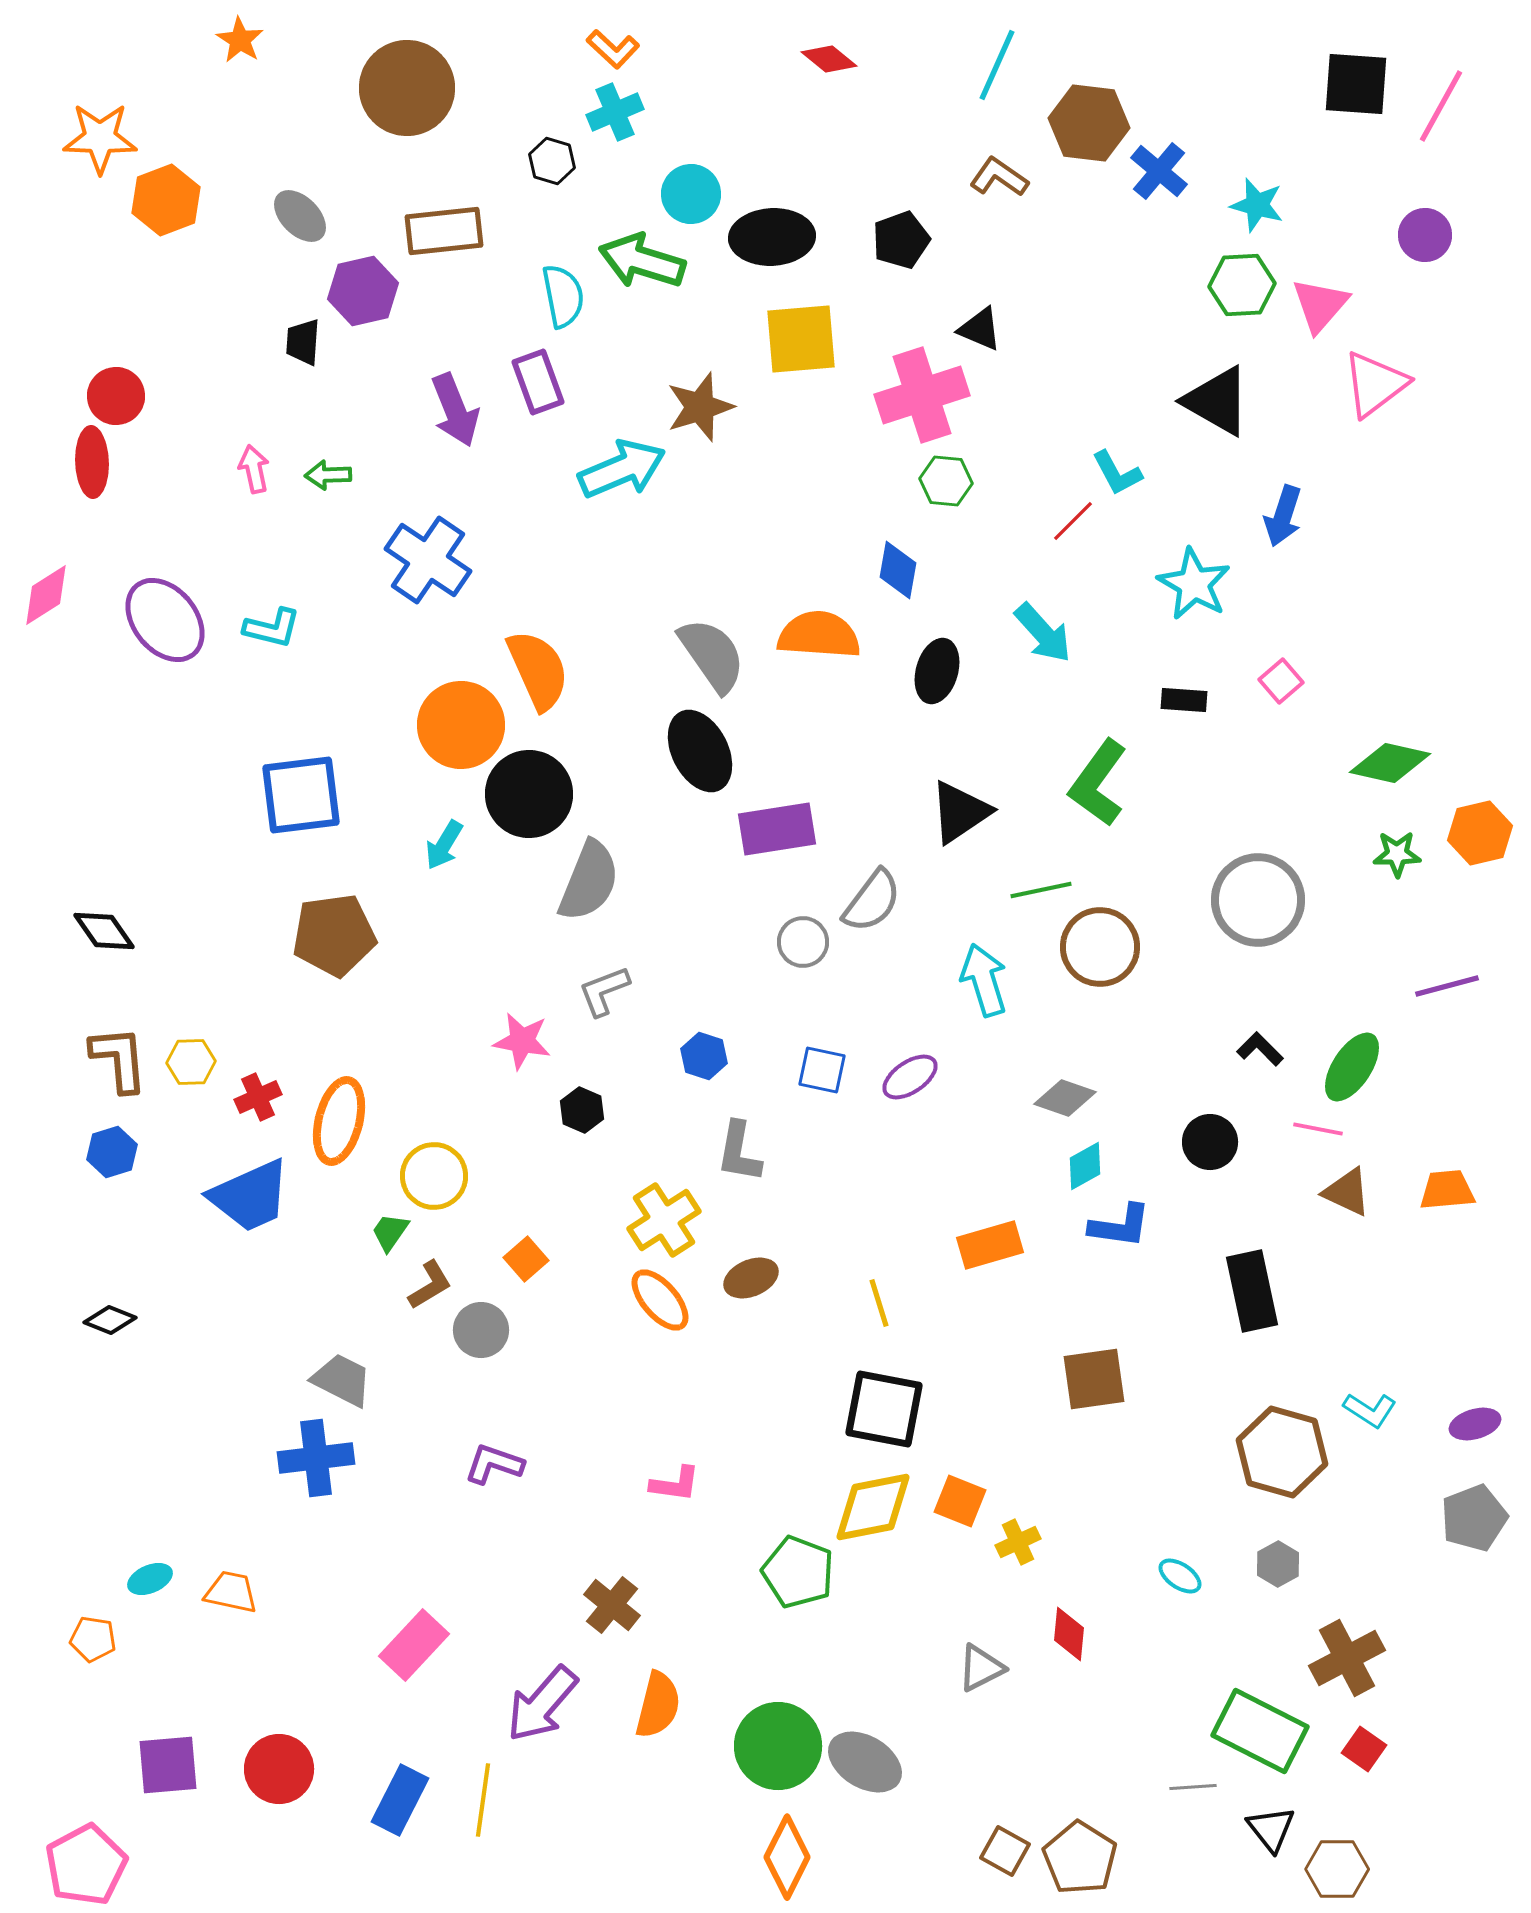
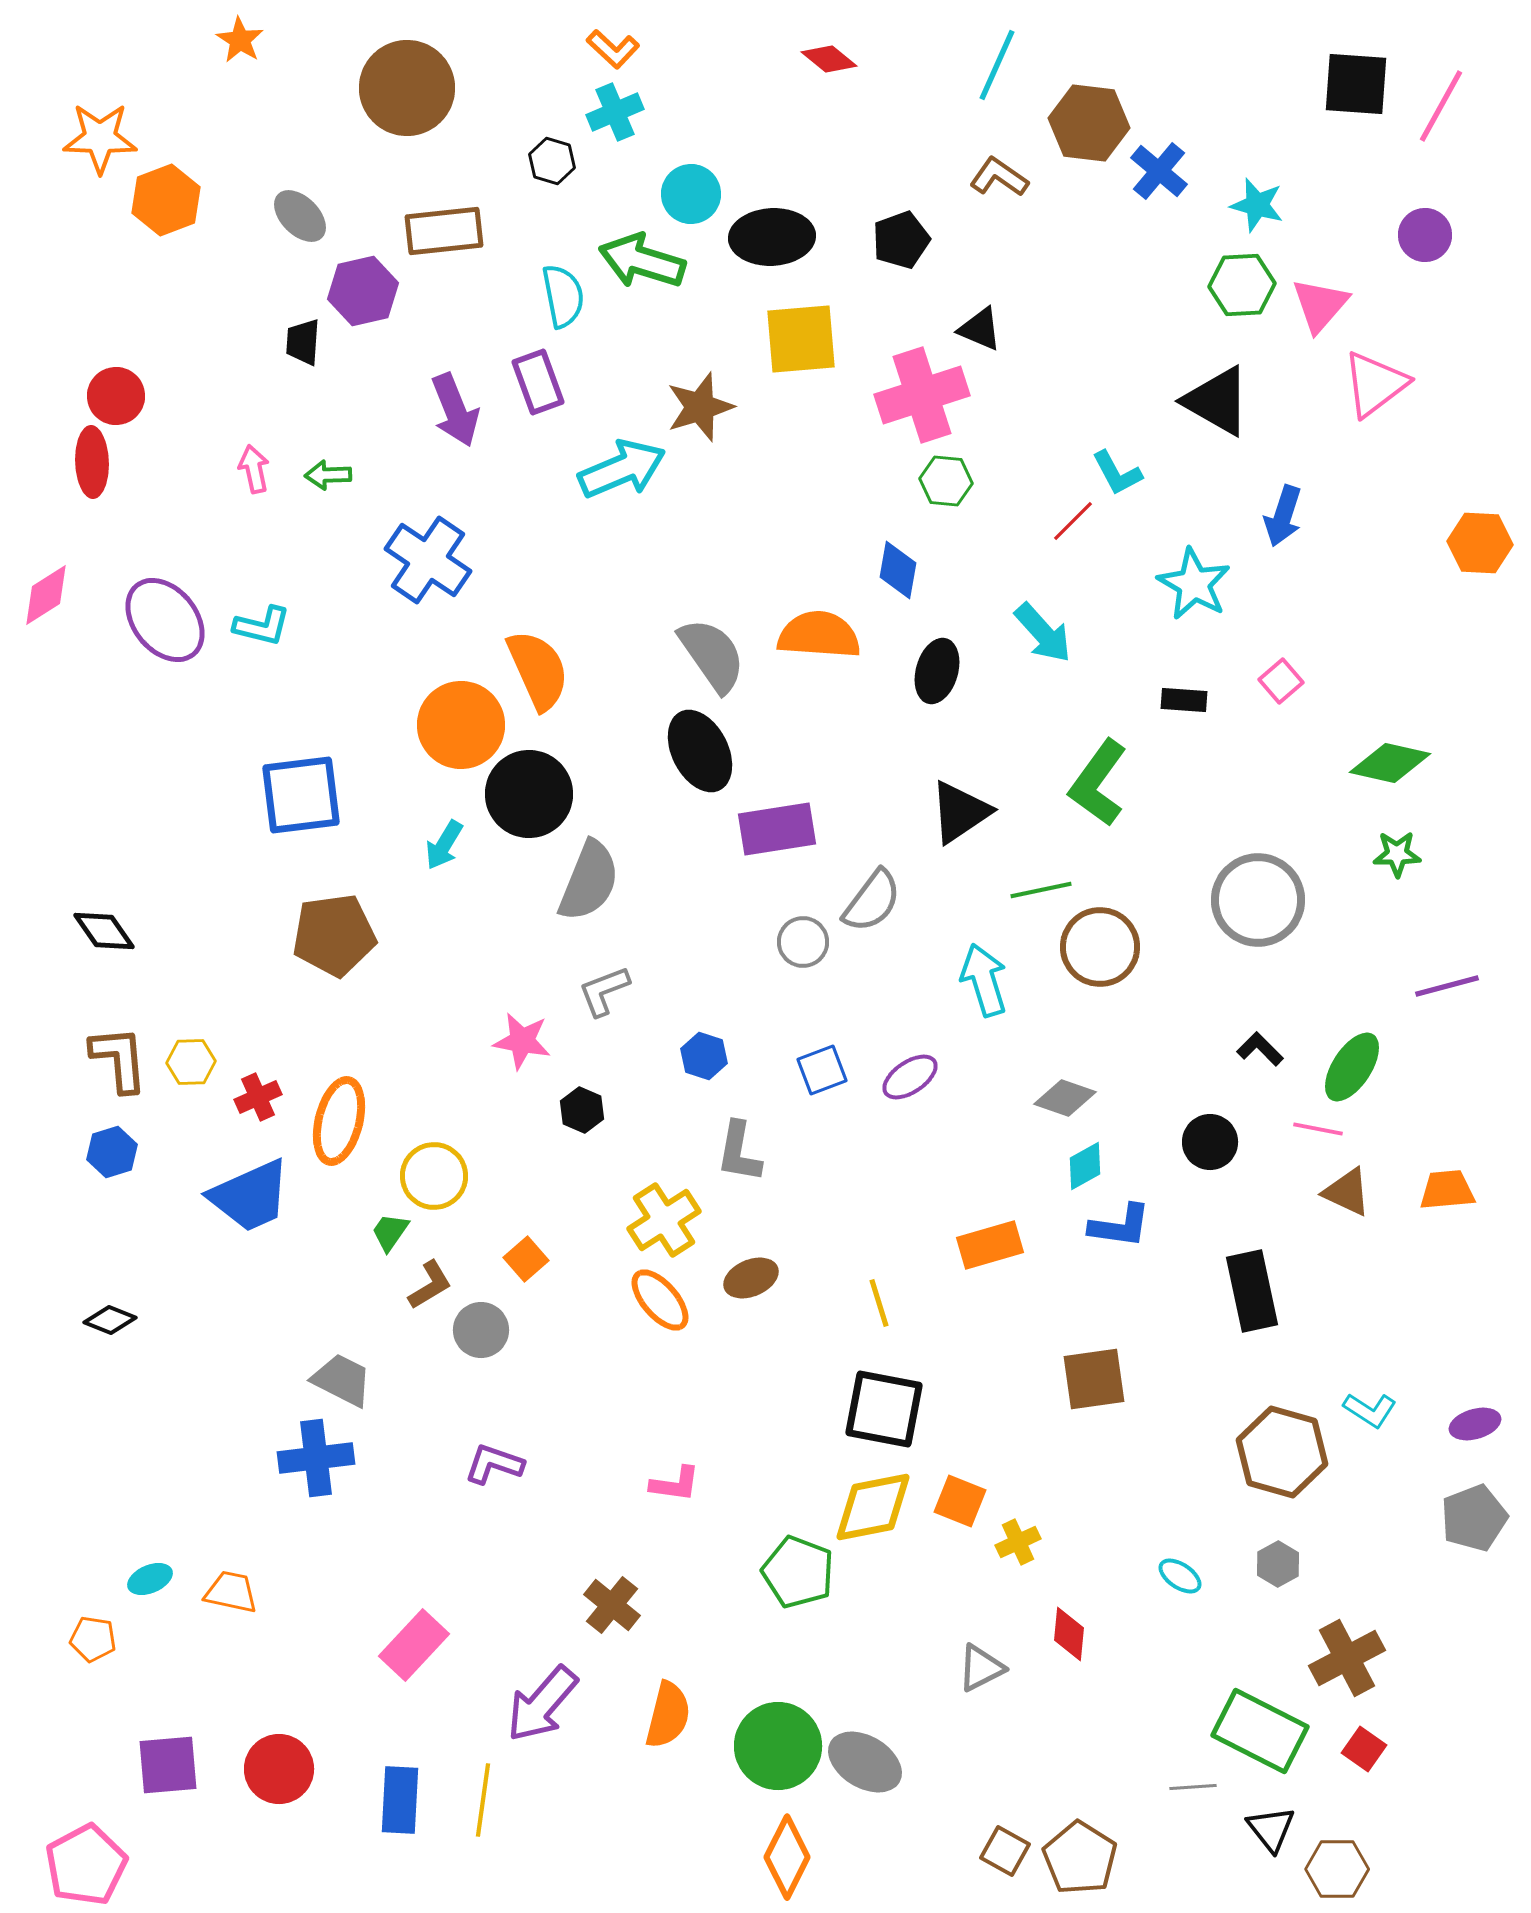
cyan L-shape at (272, 628): moved 10 px left, 2 px up
orange hexagon at (1480, 833): moved 290 px up; rotated 16 degrees clockwise
blue square at (822, 1070): rotated 33 degrees counterclockwise
orange semicircle at (658, 1705): moved 10 px right, 10 px down
blue rectangle at (400, 1800): rotated 24 degrees counterclockwise
